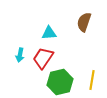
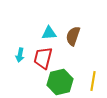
brown semicircle: moved 11 px left, 14 px down
red trapezoid: rotated 20 degrees counterclockwise
yellow line: moved 1 px right, 1 px down
